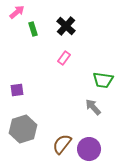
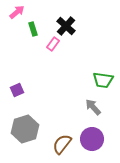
pink rectangle: moved 11 px left, 14 px up
purple square: rotated 16 degrees counterclockwise
gray hexagon: moved 2 px right
purple circle: moved 3 px right, 10 px up
